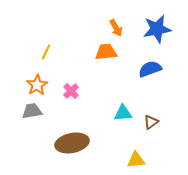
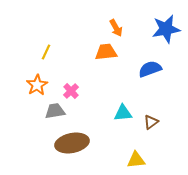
blue star: moved 9 px right
gray trapezoid: moved 23 px right
